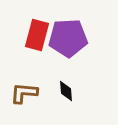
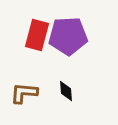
purple pentagon: moved 2 px up
